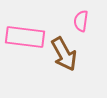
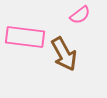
pink semicircle: moved 1 px left, 6 px up; rotated 135 degrees counterclockwise
